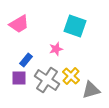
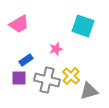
cyan square: moved 8 px right
blue rectangle: rotated 16 degrees clockwise
gray cross: rotated 20 degrees counterclockwise
gray triangle: moved 2 px left, 1 px down
